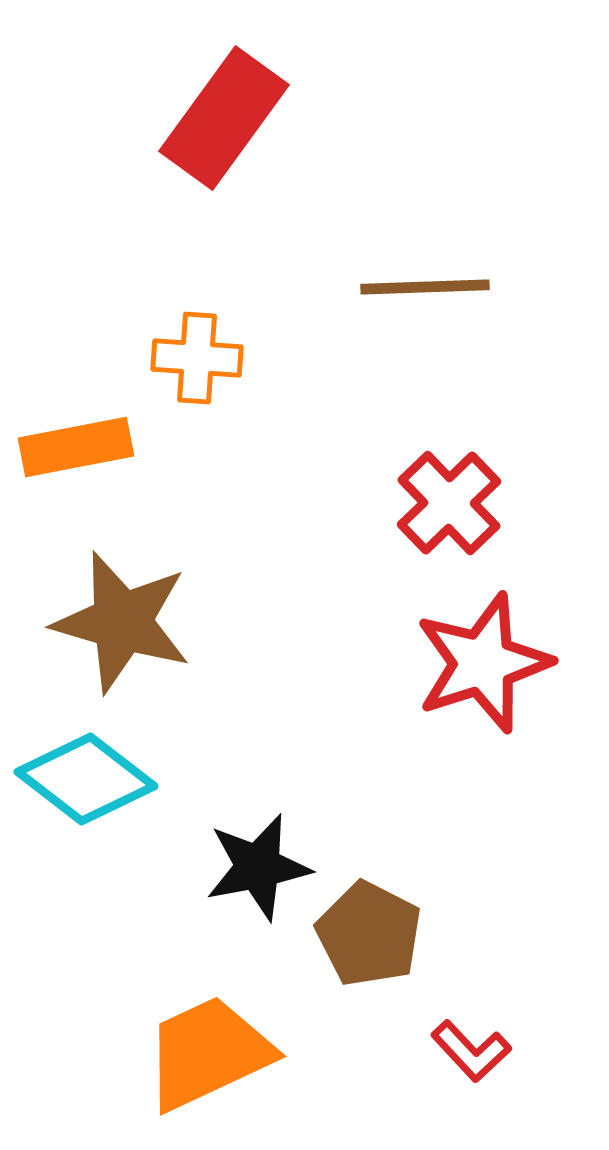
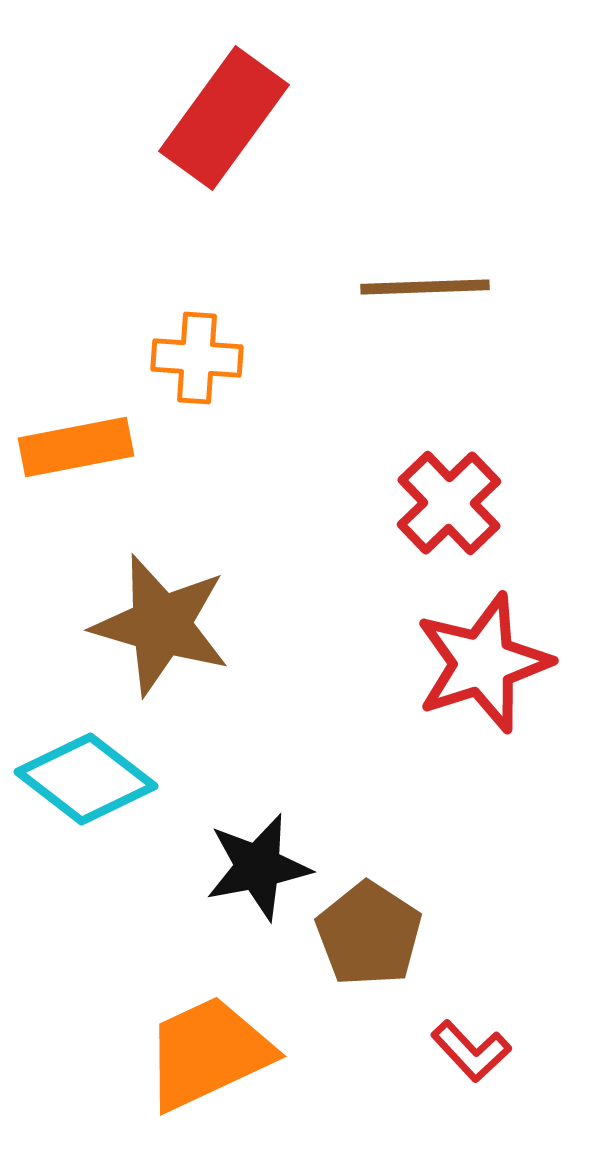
brown star: moved 39 px right, 3 px down
brown pentagon: rotated 6 degrees clockwise
